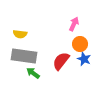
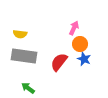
pink arrow: moved 4 px down
red semicircle: moved 2 px left, 1 px down
green arrow: moved 5 px left, 15 px down
